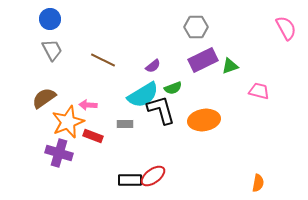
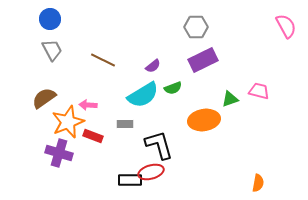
pink semicircle: moved 2 px up
green triangle: moved 33 px down
black L-shape: moved 2 px left, 35 px down
red ellipse: moved 2 px left, 4 px up; rotated 20 degrees clockwise
